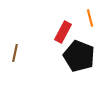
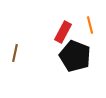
orange line: moved 7 px down
black pentagon: moved 4 px left
